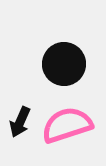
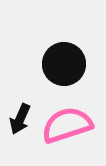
black arrow: moved 3 px up
